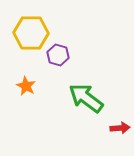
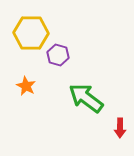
red arrow: rotated 96 degrees clockwise
